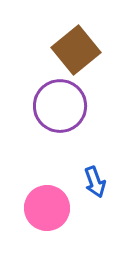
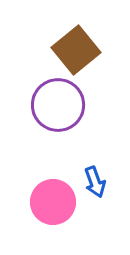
purple circle: moved 2 px left, 1 px up
pink circle: moved 6 px right, 6 px up
